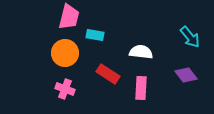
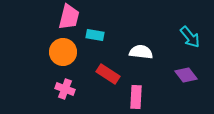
orange circle: moved 2 px left, 1 px up
pink rectangle: moved 5 px left, 9 px down
